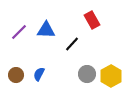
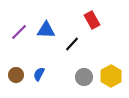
gray circle: moved 3 px left, 3 px down
